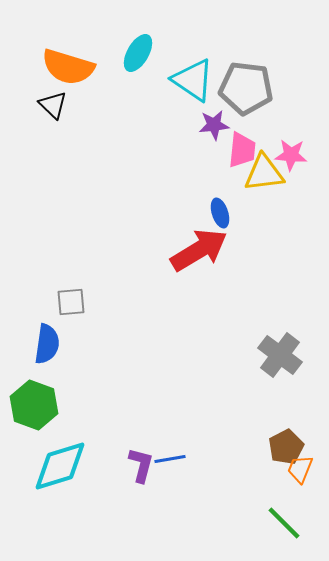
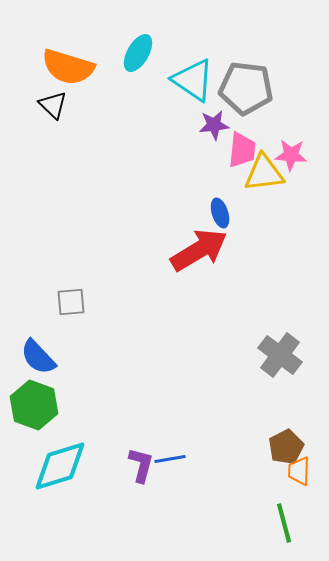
blue semicircle: moved 9 px left, 13 px down; rotated 129 degrees clockwise
orange trapezoid: moved 1 px left, 2 px down; rotated 20 degrees counterclockwise
green line: rotated 30 degrees clockwise
